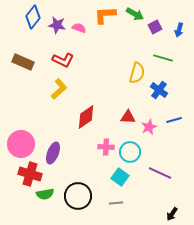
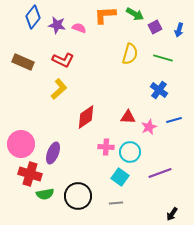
yellow semicircle: moved 7 px left, 19 px up
purple line: rotated 45 degrees counterclockwise
